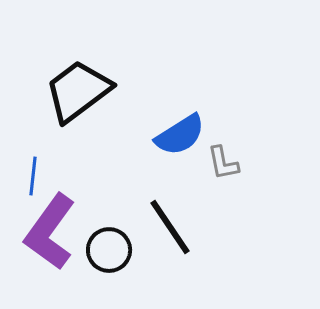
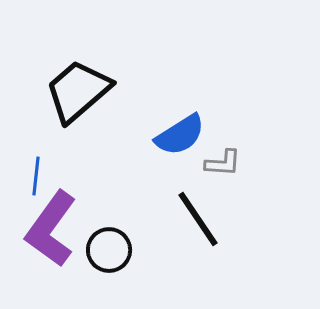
black trapezoid: rotated 4 degrees counterclockwise
gray L-shape: rotated 75 degrees counterclockwise
blue line: moved 3 px right
black line: moved 28 px right, 8 px up
purple L-shape: moved 1 px right, 3 px up
